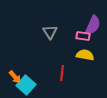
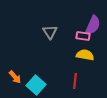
red line: moved 13 px right, 8 px down
cyan square: moved 10 px right
